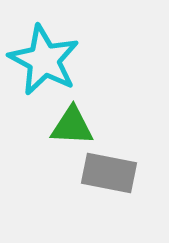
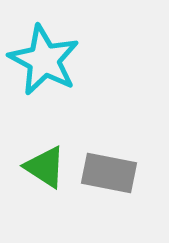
green triangle: moved 27 px left, 41 px down; rotated 30 degrees clockwise
